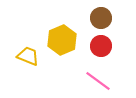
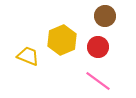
brown circle: moved 4 px right, 2 px up
red circle: moved 3 px left, 1 px down
